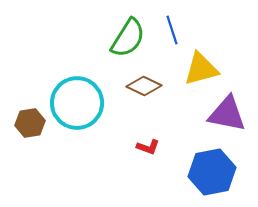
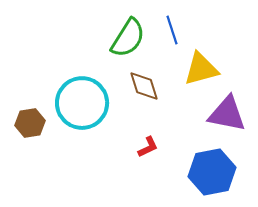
brown diamond: rotated 48 degrees clockwise
cyan circle: moved 5 px right
red L-shape: rotated 45 degrees counterclockwise
